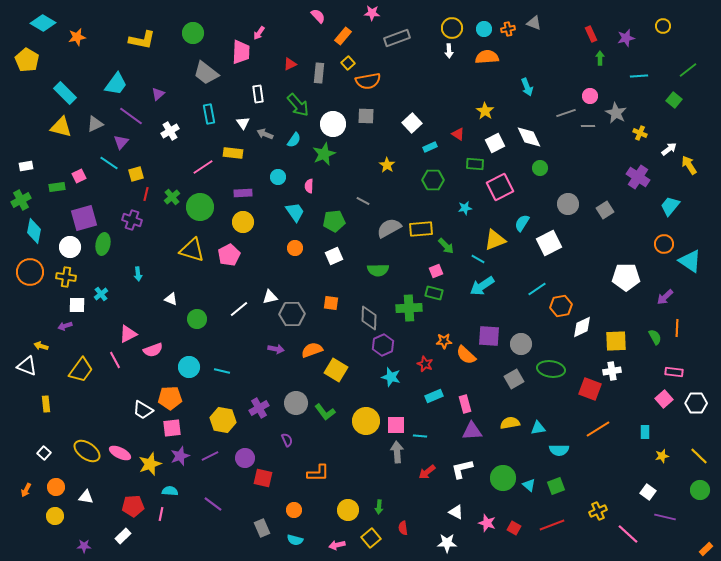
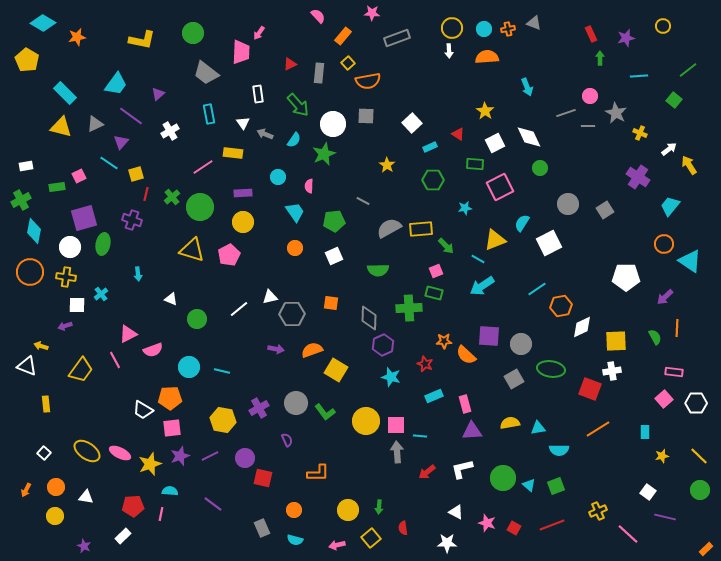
purple star at (84, 546): rotated 24 degrees clockwise
